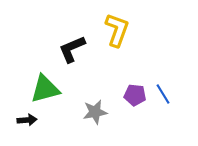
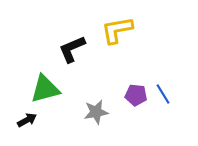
yellow L-shape: rotated 120 degrees counterclockwise
purple pentagon: moved 1 px right
gray star: moved 1 px right
black arrow: rotated 24 degrees counterclockwise
